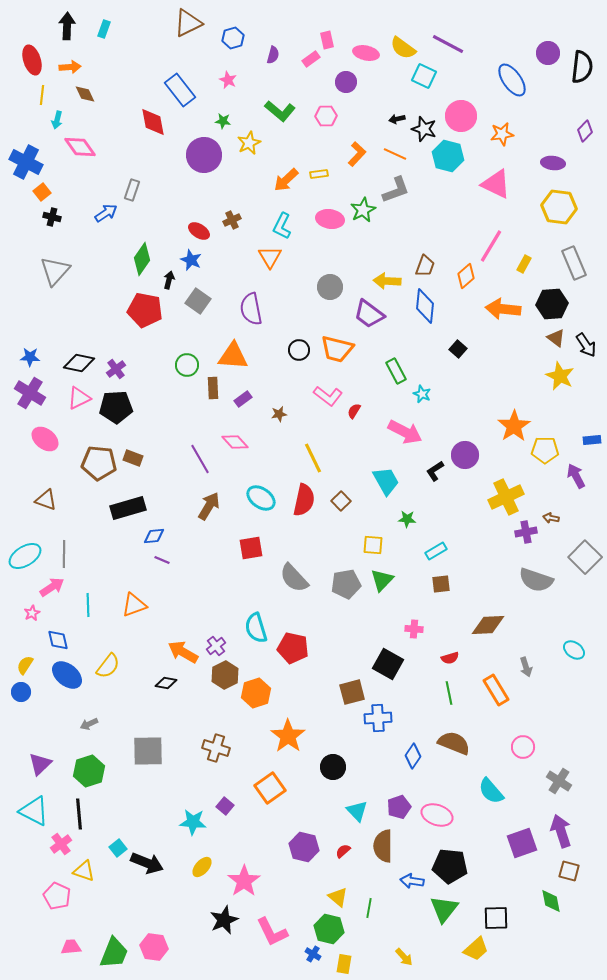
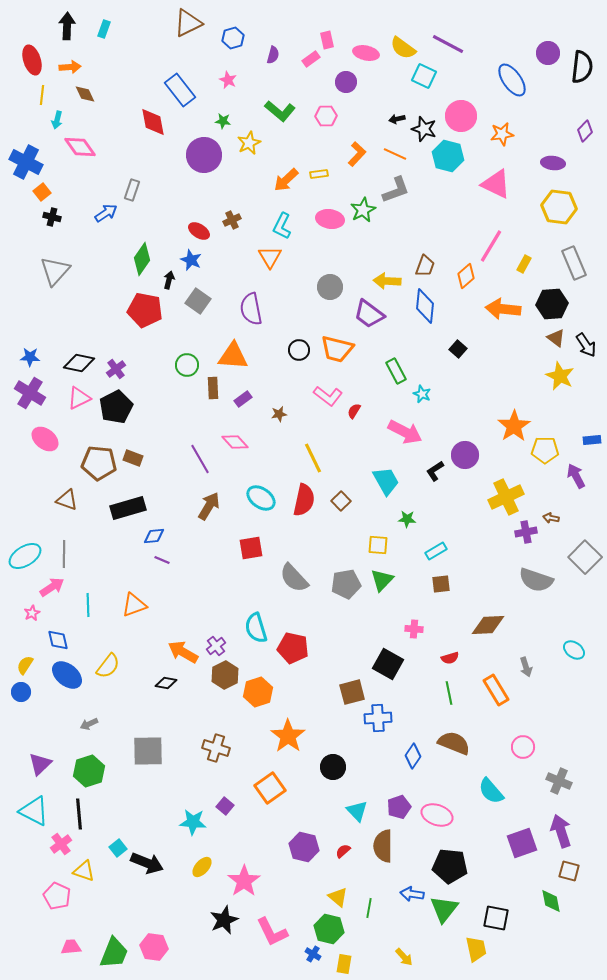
black pentagon at (116, 407): rotated 24 degrees counterclockwise
brown triangle at (46, 500): moved 21 px right
yellow square at (373, 545): moved 5 px right
orange hexagon at (256, 693): moved 2 px right, 1 px up
gray cross at (559, 781): rotated 10 degrees counterclockwise
blue arrow at (412, 881): moved 13 px down
black square at (496, 918): rotated 12 degrees clockwise
yellow trapezoid at (476, 949): rotated 60 degrees counterclockwise
